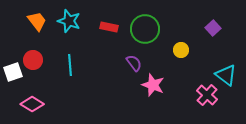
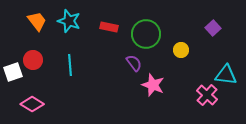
green circle: moved 1 px right, 5 px down
cyan triangle: rotated 30 degrees counterclockwise
